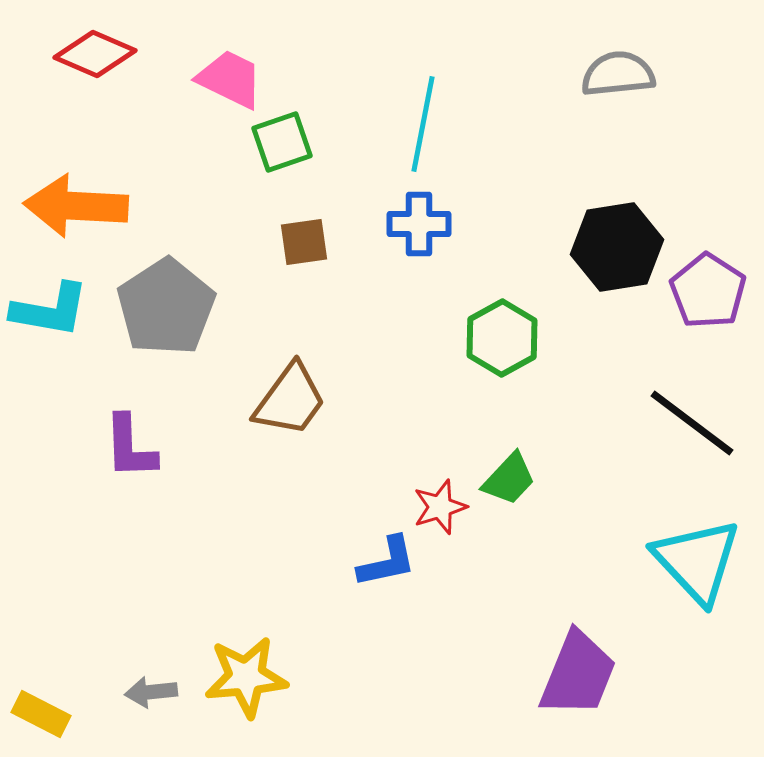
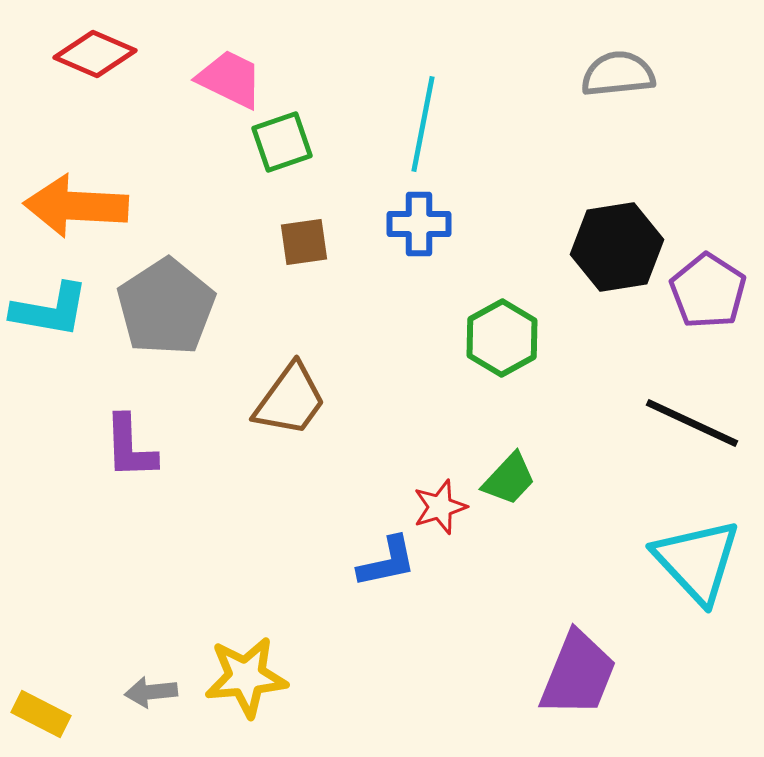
black line: rotated 12 degrees counterclockwise
